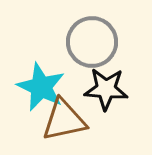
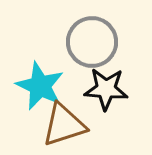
cyan star: moved 1 px left, 1 px up
brown triangle: moved 5 px down; rotated 6 degrees counterclockwise
